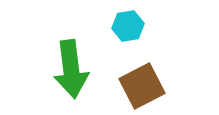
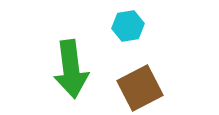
brown square: moved 2 px left, 2 px down
